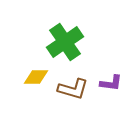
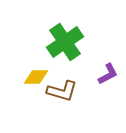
purple L-shape: moved 3 px left, 9 px up; rotated 35 degrees counterclockwise
brown L-shape: moved 11 px left, 2 px down
